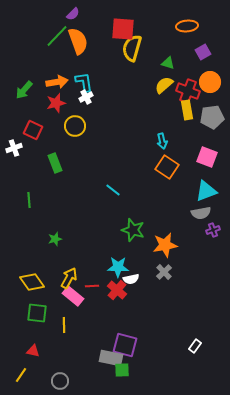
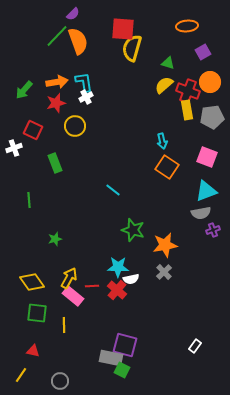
green square at (122, 370): rotated 28 degrees clockwise
